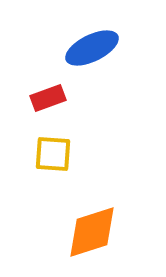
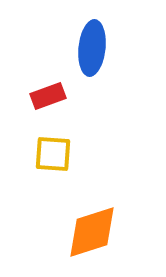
blue ellipse: rotated 58 degrees counterclockwise
red rectangle: moved 2 px up
